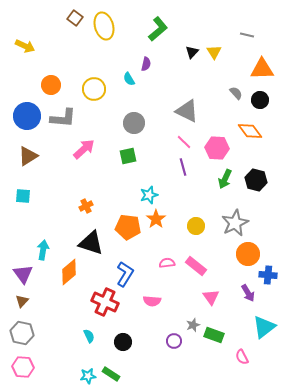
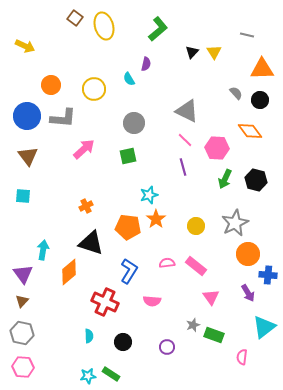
pink line at (184, 142): moved 1 px right, 2 px up
brown triangle at (28, 156): rotated 35 degrees counterclockwise
blue L-shape at (125, 274): moved 4 px right, 3 px up
cyan semicircle at (89, 336): rotated 24 degrees clockwise
purple circle at (174, 341): moved 7 px left, 6 px down
pink semicircle at (242, 357): rotated 35 degrees clockwise
